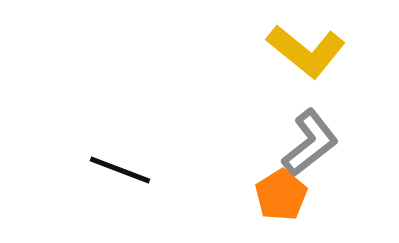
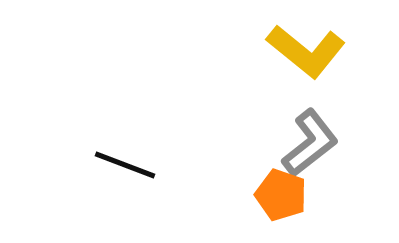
black line: moved 5 px right, 5 px up
orange pentagon: rotated 21 degrees counterclockwise
